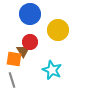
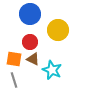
brown triangle: moved 10 px right, 8 px down; rotated 32 degrees counterclockwise
gray line: moved 2 px right
